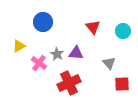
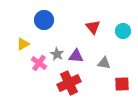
blue circle: moved 1 px right, 2 px up
yellow triangle: moved 4 px right, 2 px up
purple triangle: moved 3 px down
gray triangle: moved 5 px left; rotated 40 degrees counterclockwise
